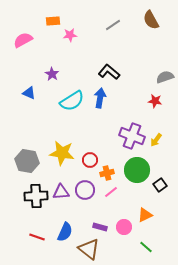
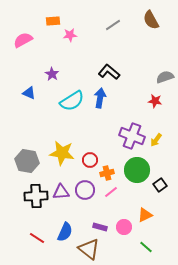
red line: moved 1 px down; rotated 14 degrees clockwise
